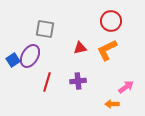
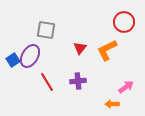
red circle: moved 13 px right, 1 px down
gray square: moved 1 px right, 1 px down
red triangle: rotated 40 degrees counterclockwise
red line: rotated 48 degrees counterclockwise
